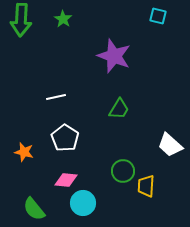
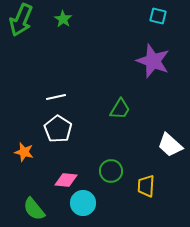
green arrow: rotated 20 degrees clockwise
purple star: moved 39 px right, 5 px down
green trapezoid: moved 1 px right
white pentagon: moved 7 px left, 9 px up
green circle: moved 12 px left
